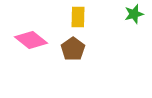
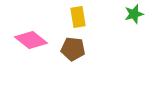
yellow rectangle: rotated 10 degrees counterclockwise
brown pentagon: rotated 30 degrees counterclockwise
